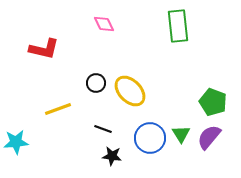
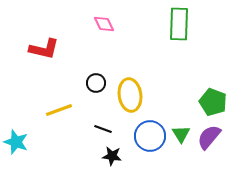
green rectangle: moved 1 px right, 2 px up; rotated 8 degrees clockwise
yellow ellipse: moved 4 px down; rotated 36 degrees clockwise
yellow line: moved 1 px right, 1 px down
blue circle: moved 2 px up
cyan star: rotated 25 degrees clockwise
